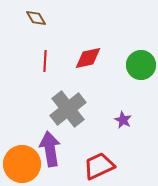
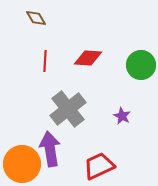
red diamond: rotated 16 degrees clockwise
purple star: moved 1 px left, 4 px up
